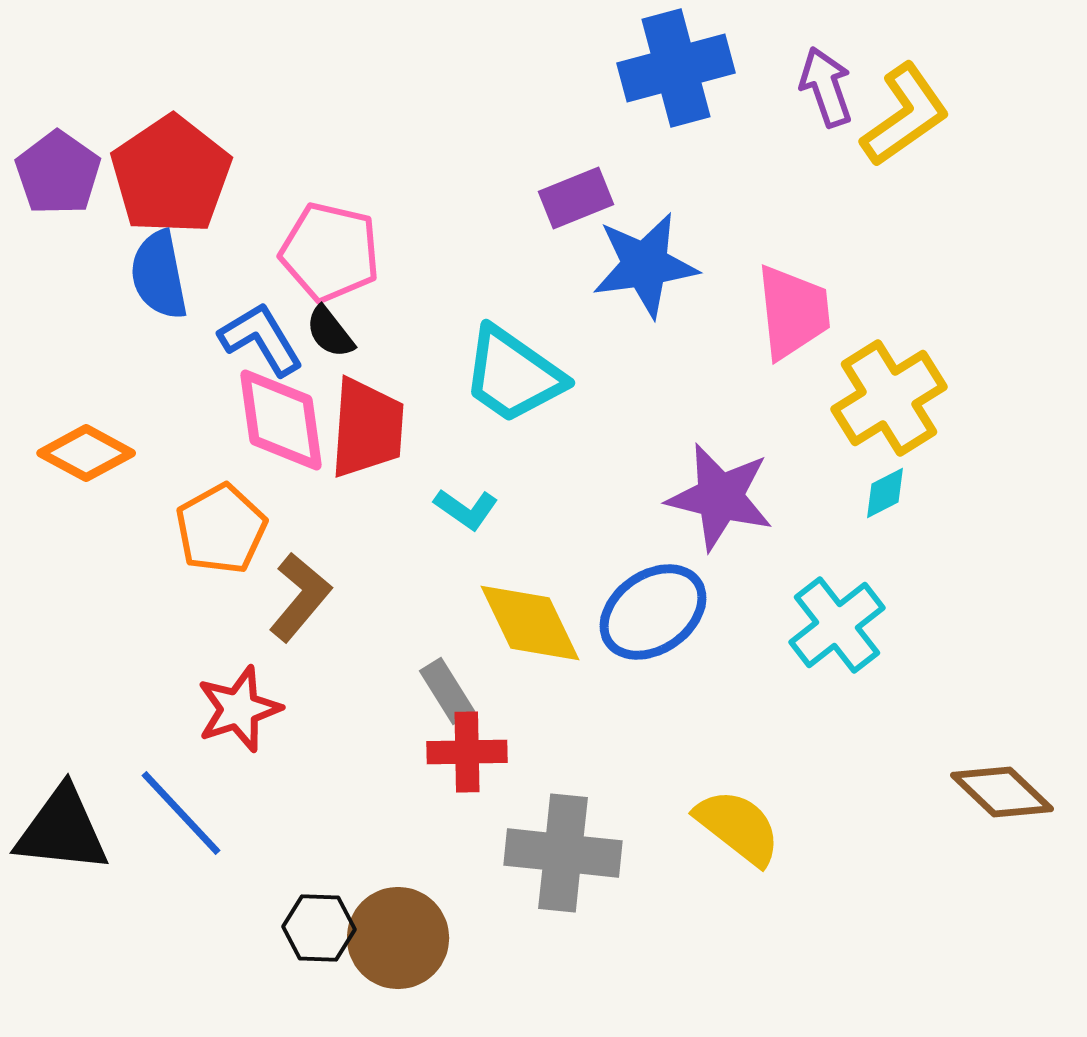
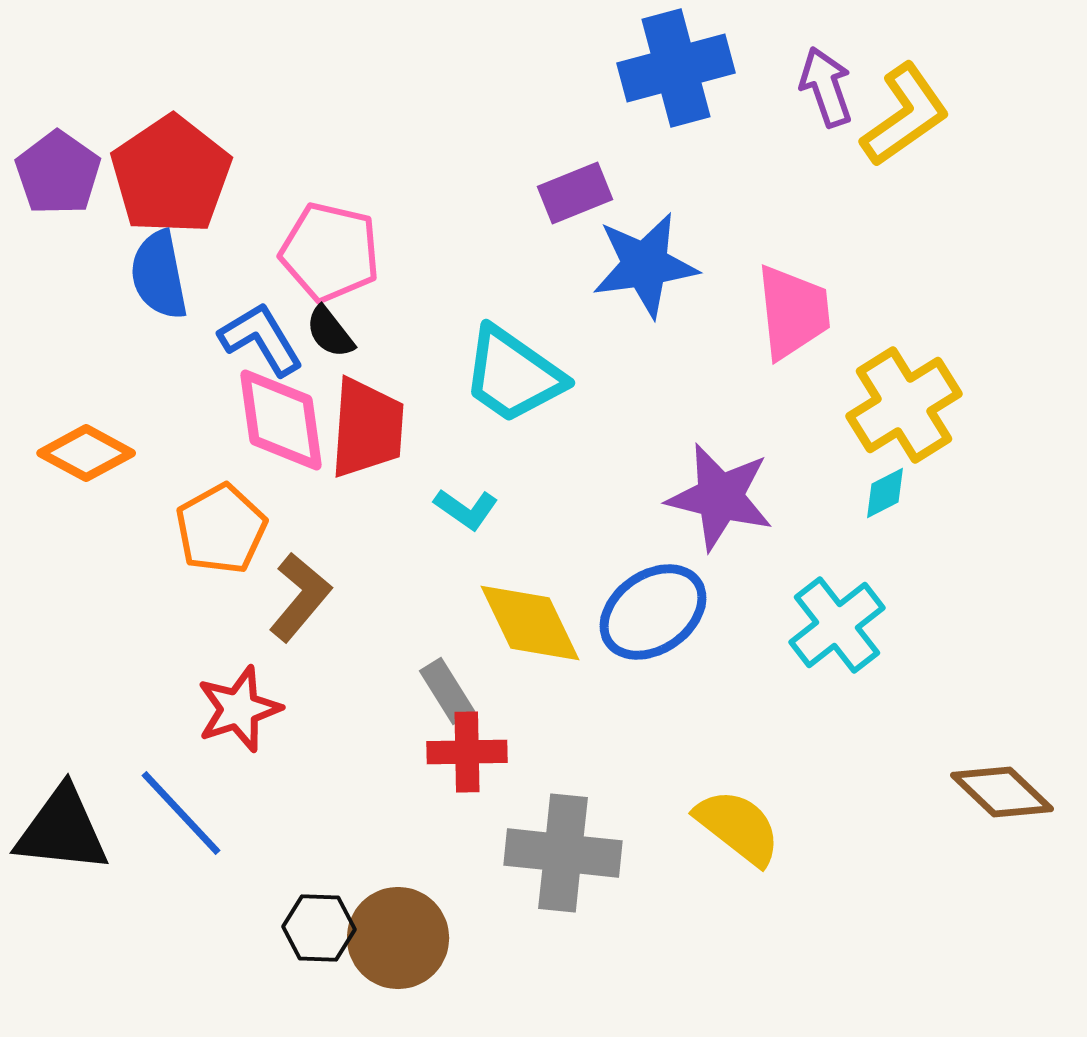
purple rectangle: moved 1 px left, 5 px up
yellow cross: moved 15 px right, 7 px down
